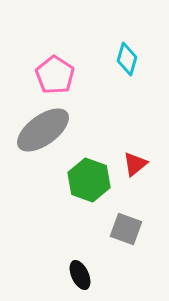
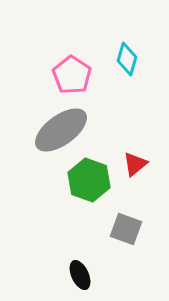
pink pentagon: moved 17 px right
gray ellipse: moved 18 px right
